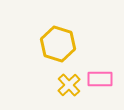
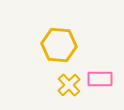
yellow hexagon: moved 1 px right, 1 px down; rotated 12 degrees counterclockwise
